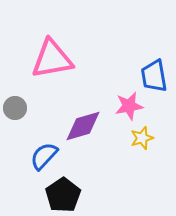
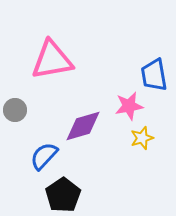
pink triangle: moved 1 px down
blue trapezoid: moved 1 px up
gray circle: moved 2 px down
